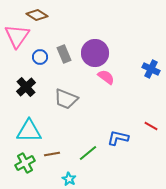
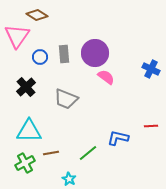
gray rectangle: rotated 18 degrees clockwise
red line: rotated 32 degrees counterclockwise
brown line: moved 1 px left, 1 px up
